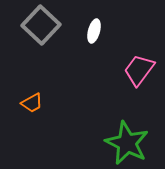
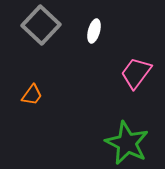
pink trapezoid: moved 3 px left, 3 px down
orange trapezoid: moved 8 px up; rotated 25 degrees counterclockwise
